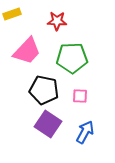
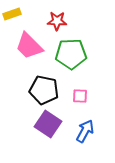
pink trapezoid: moved 2 px right, 5 px up; rotated 92 degrees clockwise
green pentagon: moved 1 px left, 4 px up
blue arrow: moved 1 px up
